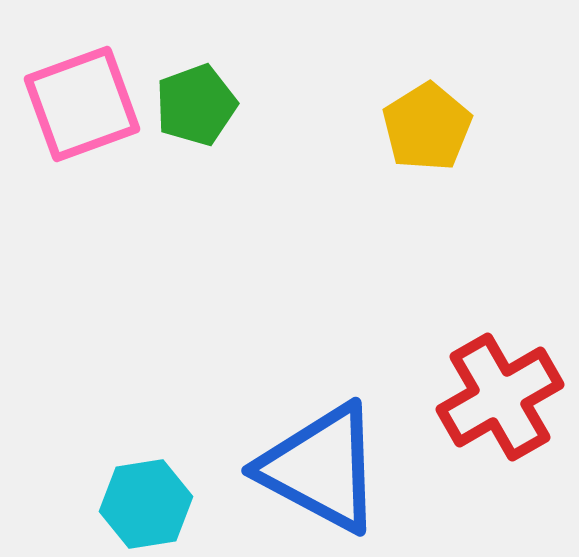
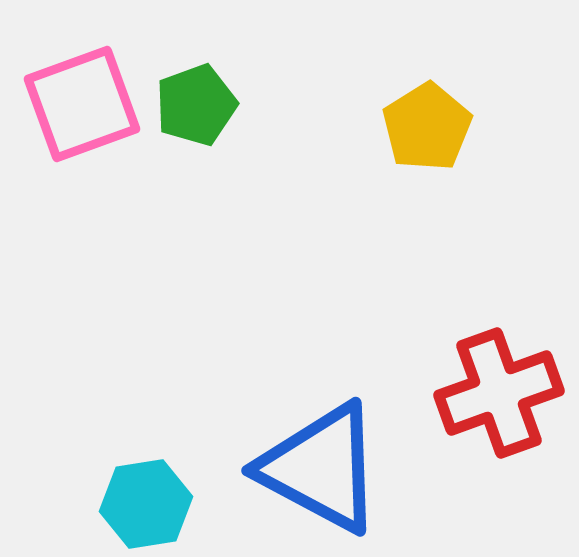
red cross: moved 1 px left, 4 px up; rotated 10 degrees clockwise
